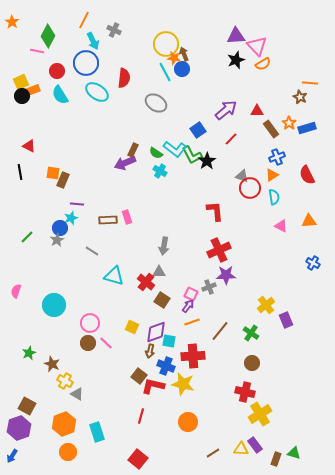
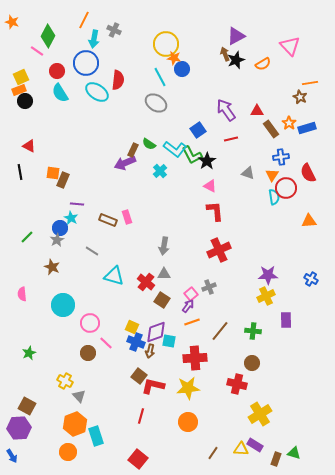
orange star at (12, 22): rotated 16 degrees counterclockwise
purple triangle at (236, 36): rotated 24 degrees counterclockwise
cyan arrow at (93, 41): moved 1 px right, 2 px up; rotated 36 degrees clockwise
pink triangle at (257, 46): moved 33 px right
pink line at (37, 51): rotated 24 degrees clockwise
brown arrow at (184, 54): moved 41 px right
cyan line at (165, 72): moved 5 px left, 5 px down
red semicircle at (124, 78): moved 6 px left, 2 px down
yellow square at (21, 82): moved 5 px up
orange line at (310, 83): rotated 14 degrees counterclockwise
orange rectangle at (33, 90): moved 14 px left
cyan semicircle at (60, 95): moved 2 px up
black circle at (22, 96): moved 3 px right, 5 px down
purple arrow at (226, 110): rotated 85 degrees counterclockwise
red line at (231, 139): rotated 32 degrees clockwise
green semicircle at (156, 153): moved 7 px left, 9 px up
blue cross at (277, 157): moved 4 px right; rotated 14 degrees clockwise
cyan cross at (160, 171): rotated 16 degrees clockwise
orange triangle at (272, 175): rotated 24 degrees counterclockwise
red semicircle at (307, 175): moved 1 px right, 2 px up
gray triangle at (242, 176): moved 6 px right, 3 px up
red circle at (250, 188): moved 36 px right
cyan star at (71, 218): rotated 24 degrees counterclockwise
brown rectangle at (108, 220): rotated 24 degrees clockwise
pink triangle at (281, 226): moved 71 px left, 40 px up
blue cross at (313, 263): moved 2 px left, 16 px down
gray triangle at (159, 272): moved 5 px right, 2 px down
purple star at (226, 275): moved 42 px right
pink semicircle at (16, 291): moved 6 px right, 3 px down; rotated 24 degrees counterclockwise
pink square at (191, 294): rotated 24 degrees clockwise
cyan circle at (54, 305): moved 9 px right
yellow cross at (266, 305): moved 9 px up; rotated 12 degrees clockwise
purple rectangle at (286, 320): rotated 21 degrees clockwise
green cross at (251, 333): moved 2 px right, 2 px up; rotated 28 degrees counterclockwise
brown circle at (88, 343): moved 10 px down
red cross at (193, 356): moved 2 px right, 2 px down
brown star at (52, 364): moved 97 px up
blue cross at (166, 366): moved 30 px left, 24 px up
yellow star at (183, 384): moved 5 px right, 4 px down; rotated 20 degrees counterclockwise
red cross at (245, 392): moved 8 px left, 8 px up
gray triangle at (77, 394): moved 2 px right, 2 px down; rotated 16 degrees clockwise
orange hexagon at (64, 424): moved 11 px right
purple hexagon at (19, 428): rotated 15 degrees clockwise
cyan rectangle at (97, 432): moved 1 px left, 4 px down
purple rectangle at (255, 445): rotated 21 degrees counterclockwise
brown line at (213, 453): rotated 24 degrees counterclockwise
blue arrow at (12, 456): rotated 64 degrees counterclockwise
